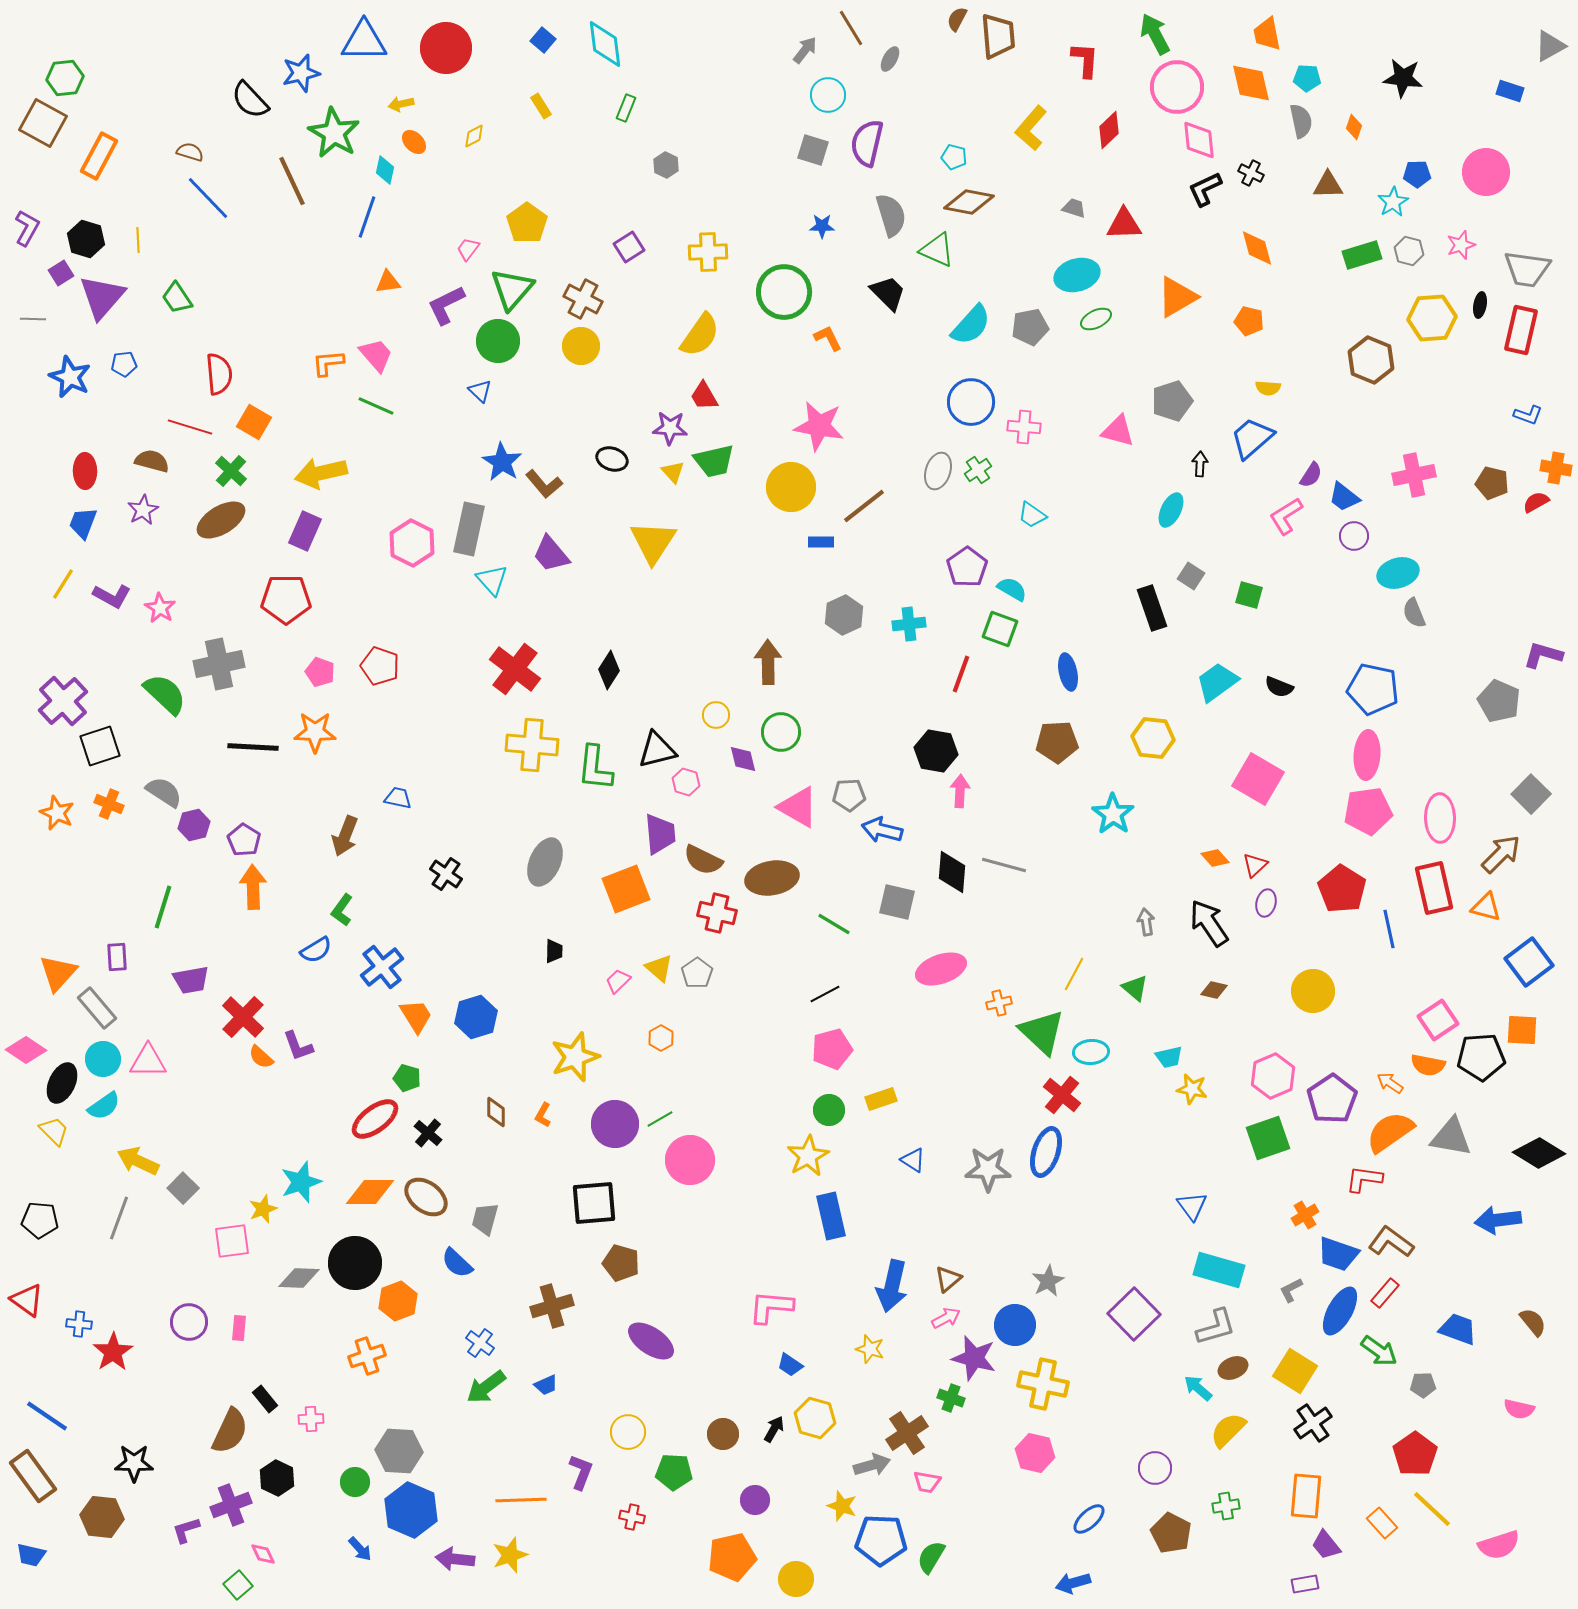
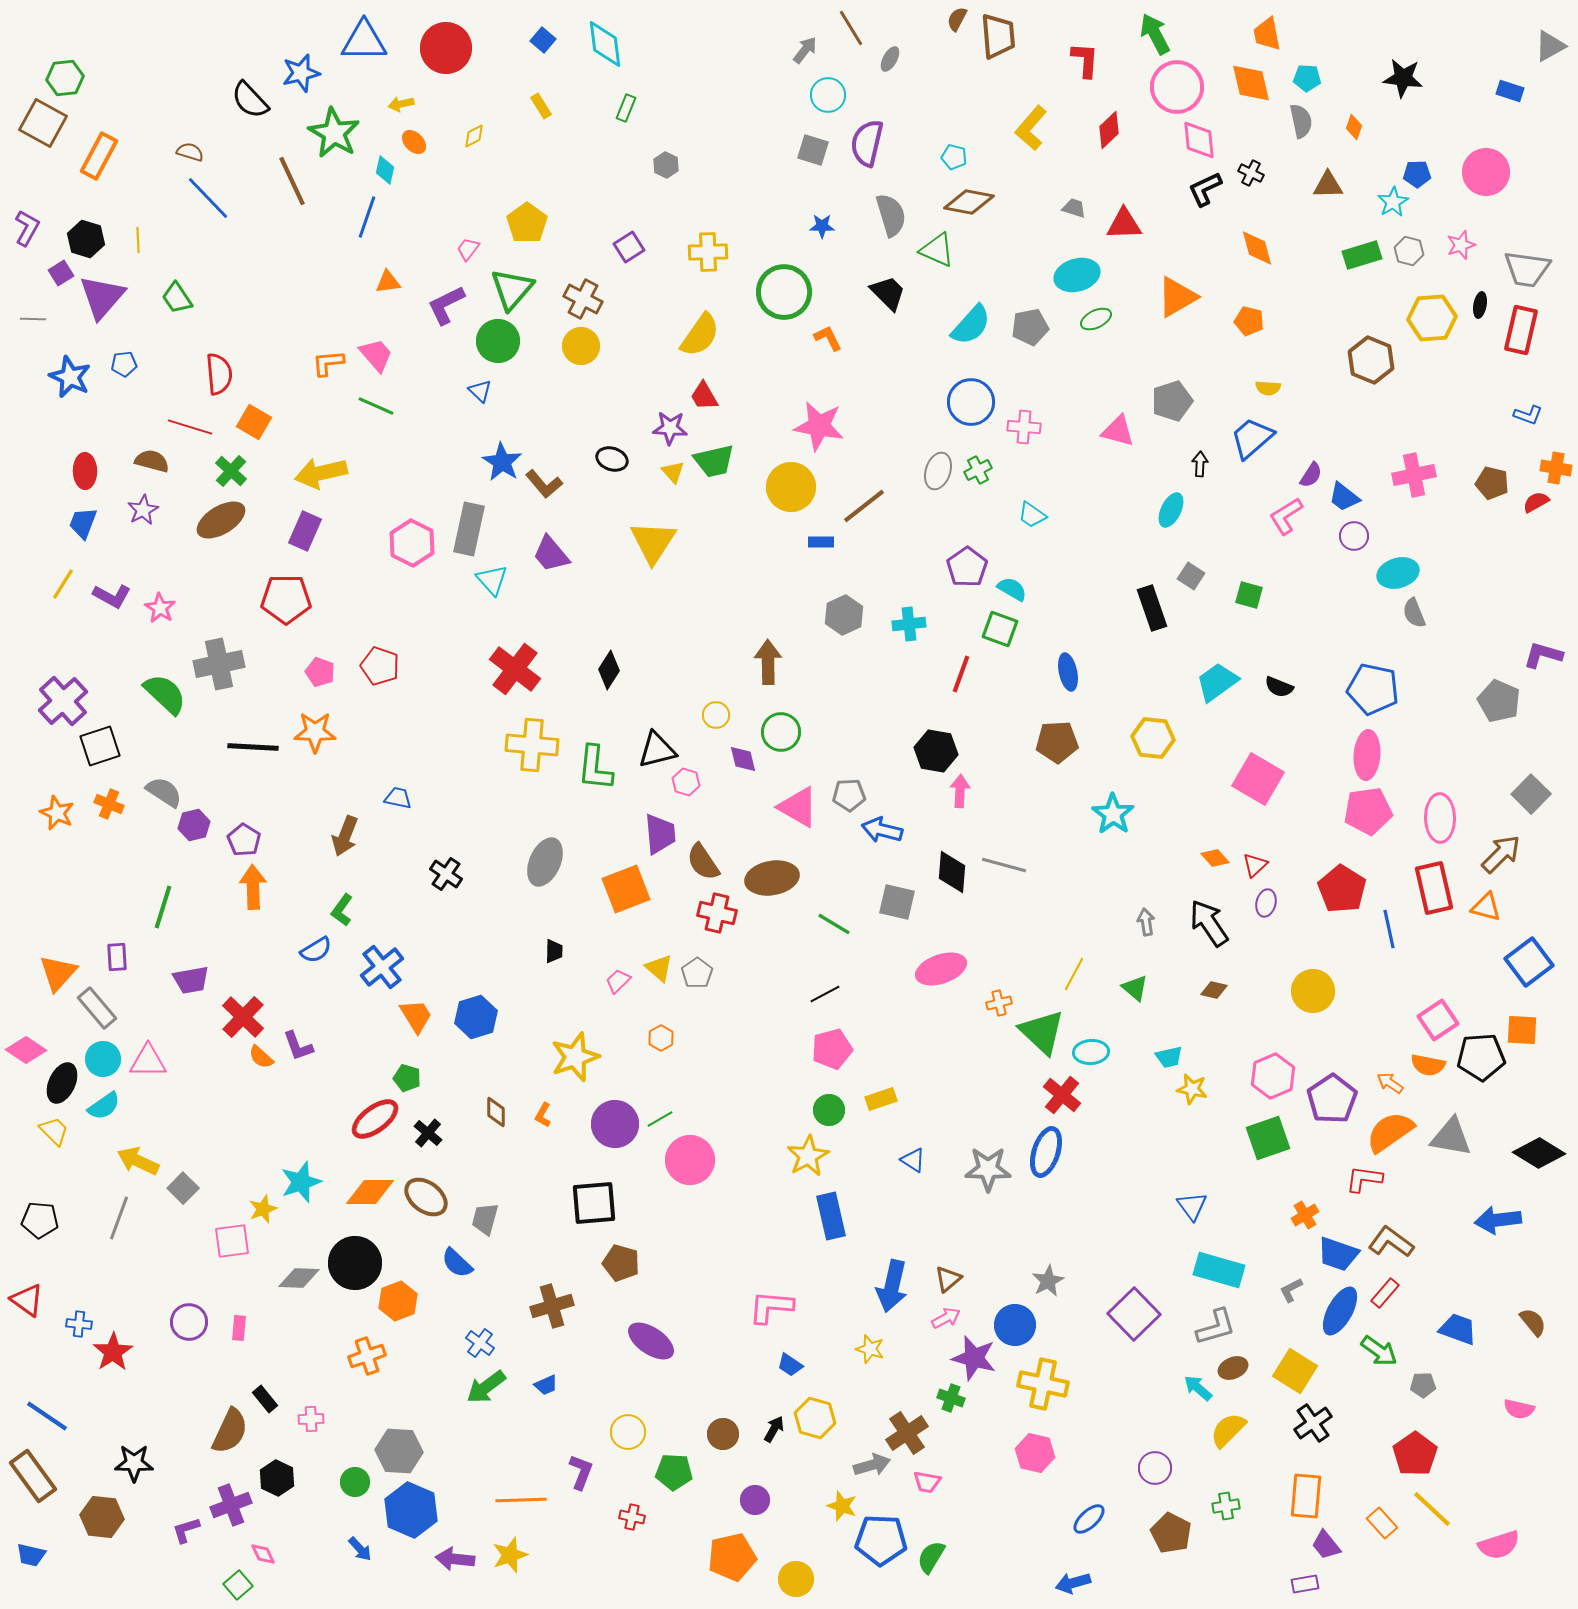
green cross at (978, 470): rotated 8 degrees clockwise
brown semicircle at (703, 860): moved 2 px down; rotated 30 degrees clockwise
